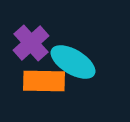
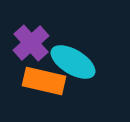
orange rectangle: rotated 12 degrees clockwise
